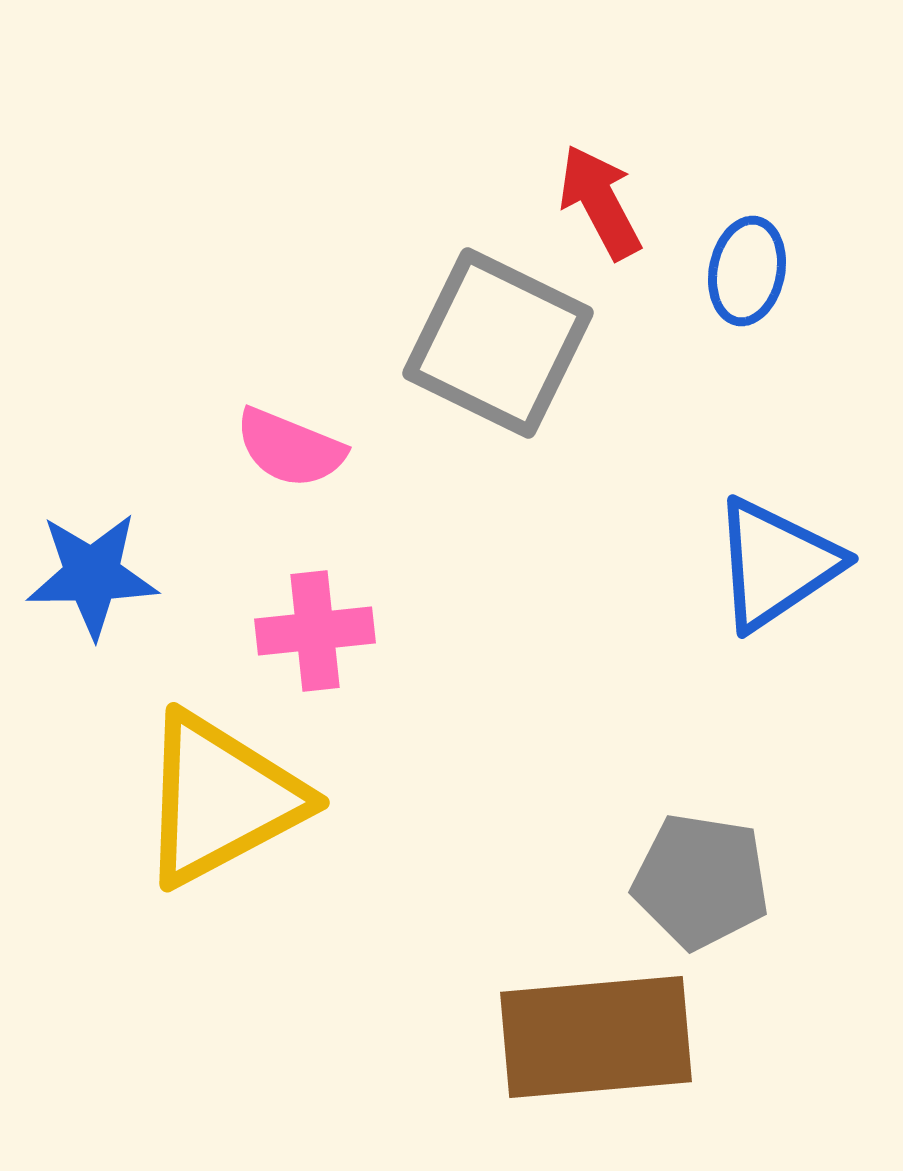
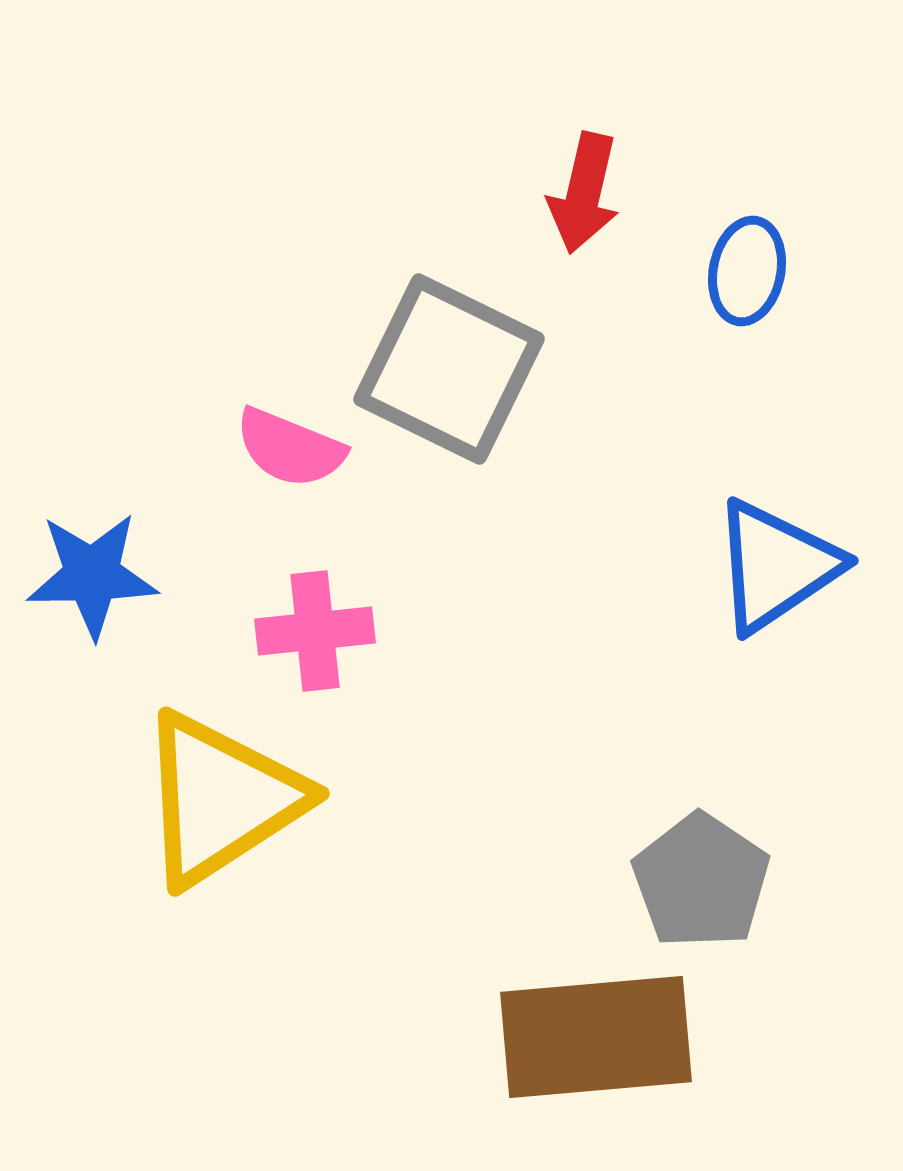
red arrow: moved 16 px left, 9 px up; rotated 139 degrees counterclockwise
gray square: moved 49 px left, 26 px down
blue triangle: moved 2 px down
yellow triangle: rotated 5 degrees counterclockwise
gray pentagon: rotated 25 degrees clockwise
